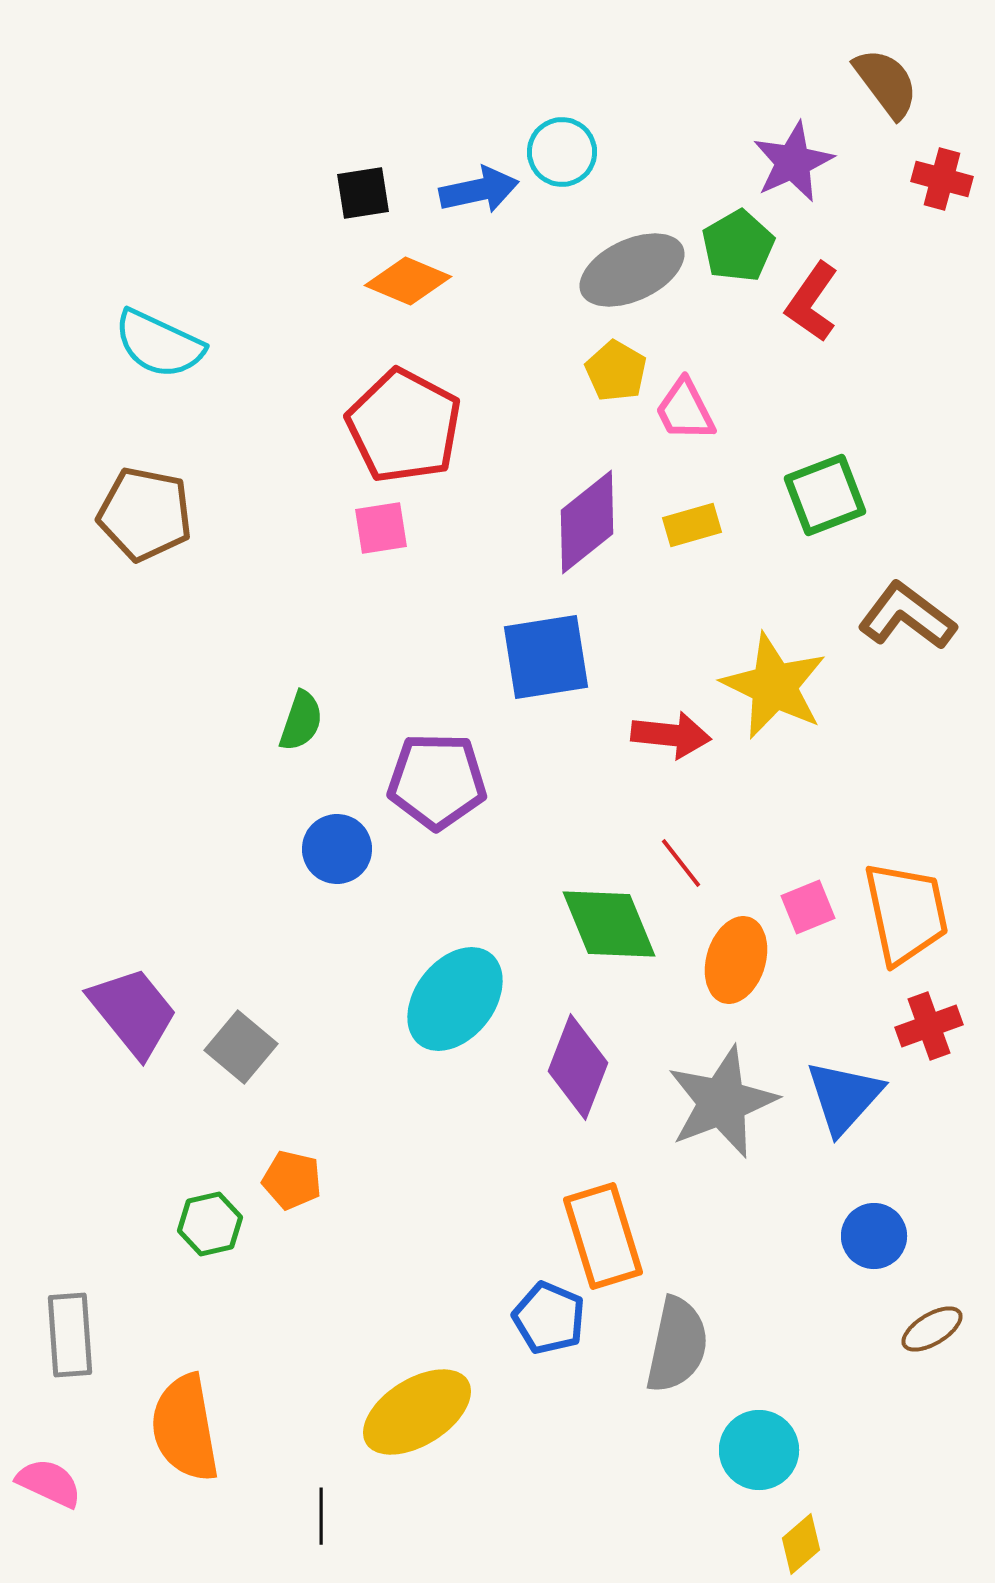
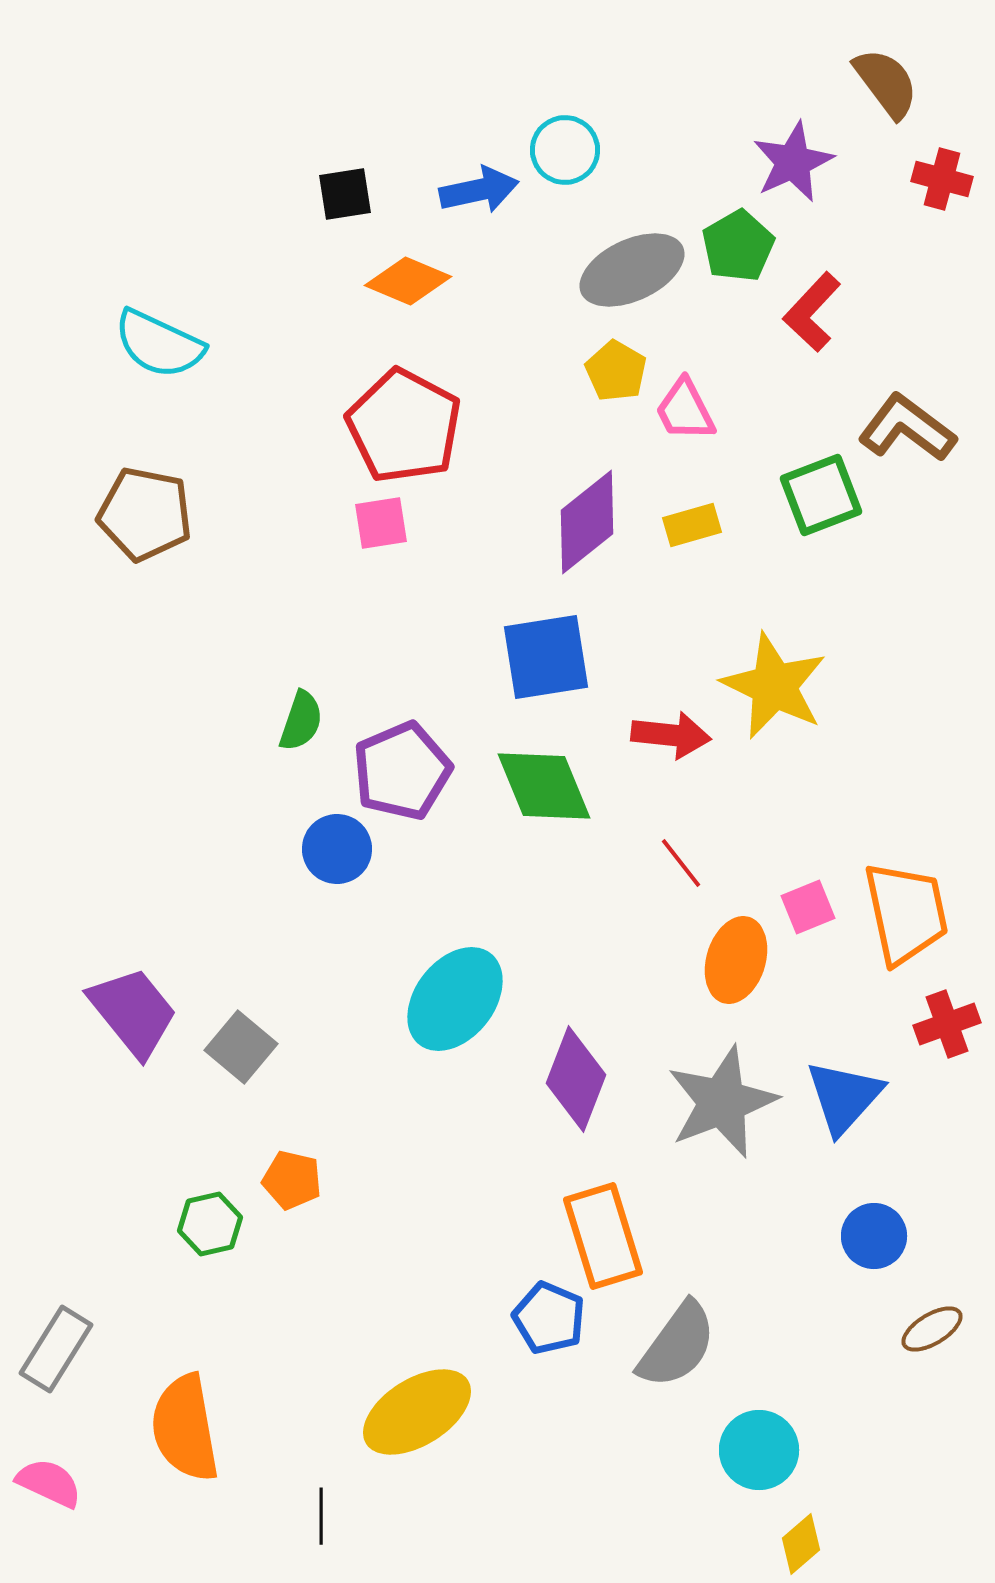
cyan circle at (562, 152): moved 3 px right, 2 px up
black square at (363, 193): moved 18 px left, 1 px down
red L-shape at (812, 302): moved 10 px down; rotated 8 degrees clockwise
green square at (825, 495): moved 4 px left
pink square at (381, 528): moved 5 px up
brown L-shape at (907, 616): moved 188 px up
purple pentagon at (437, 781): moved 35 px left, 10 px up; rotated 24 degrees counterclockwise
green diamond at (609, 924): moved 65 px left, 138 px up
red cross at (929, 1026): moved 18 px right, 2 px up
purple diamond at (578, 1067): moved 2 px left, 12 px down
gray rectangle at (70, 1335): moved 14 px left, 14 px down; rotated 36 degrees clockwise
gray semicircle at (677, 1345): rotated 24 degrees clockwise
